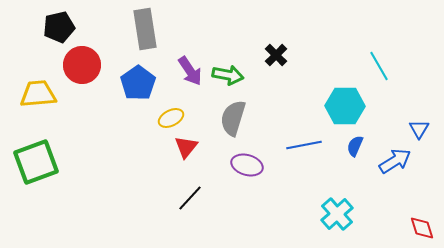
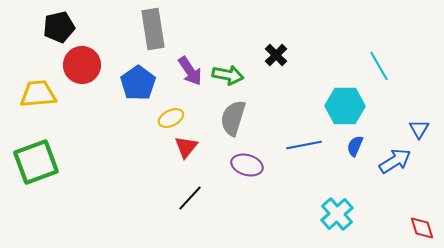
gray rectangle: moved 8 px right
